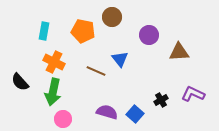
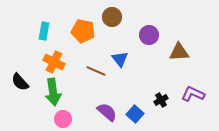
green arrow: rotated 20 degrees counterclockwise
purple semicircle: rotated 25 degrees clockwise
